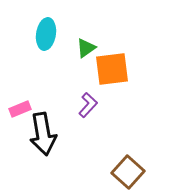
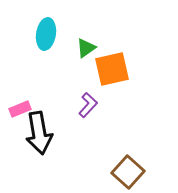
orange square: rotated 6 degrees counterclockwise
black arrow: moved 4 px left, 1 px up
